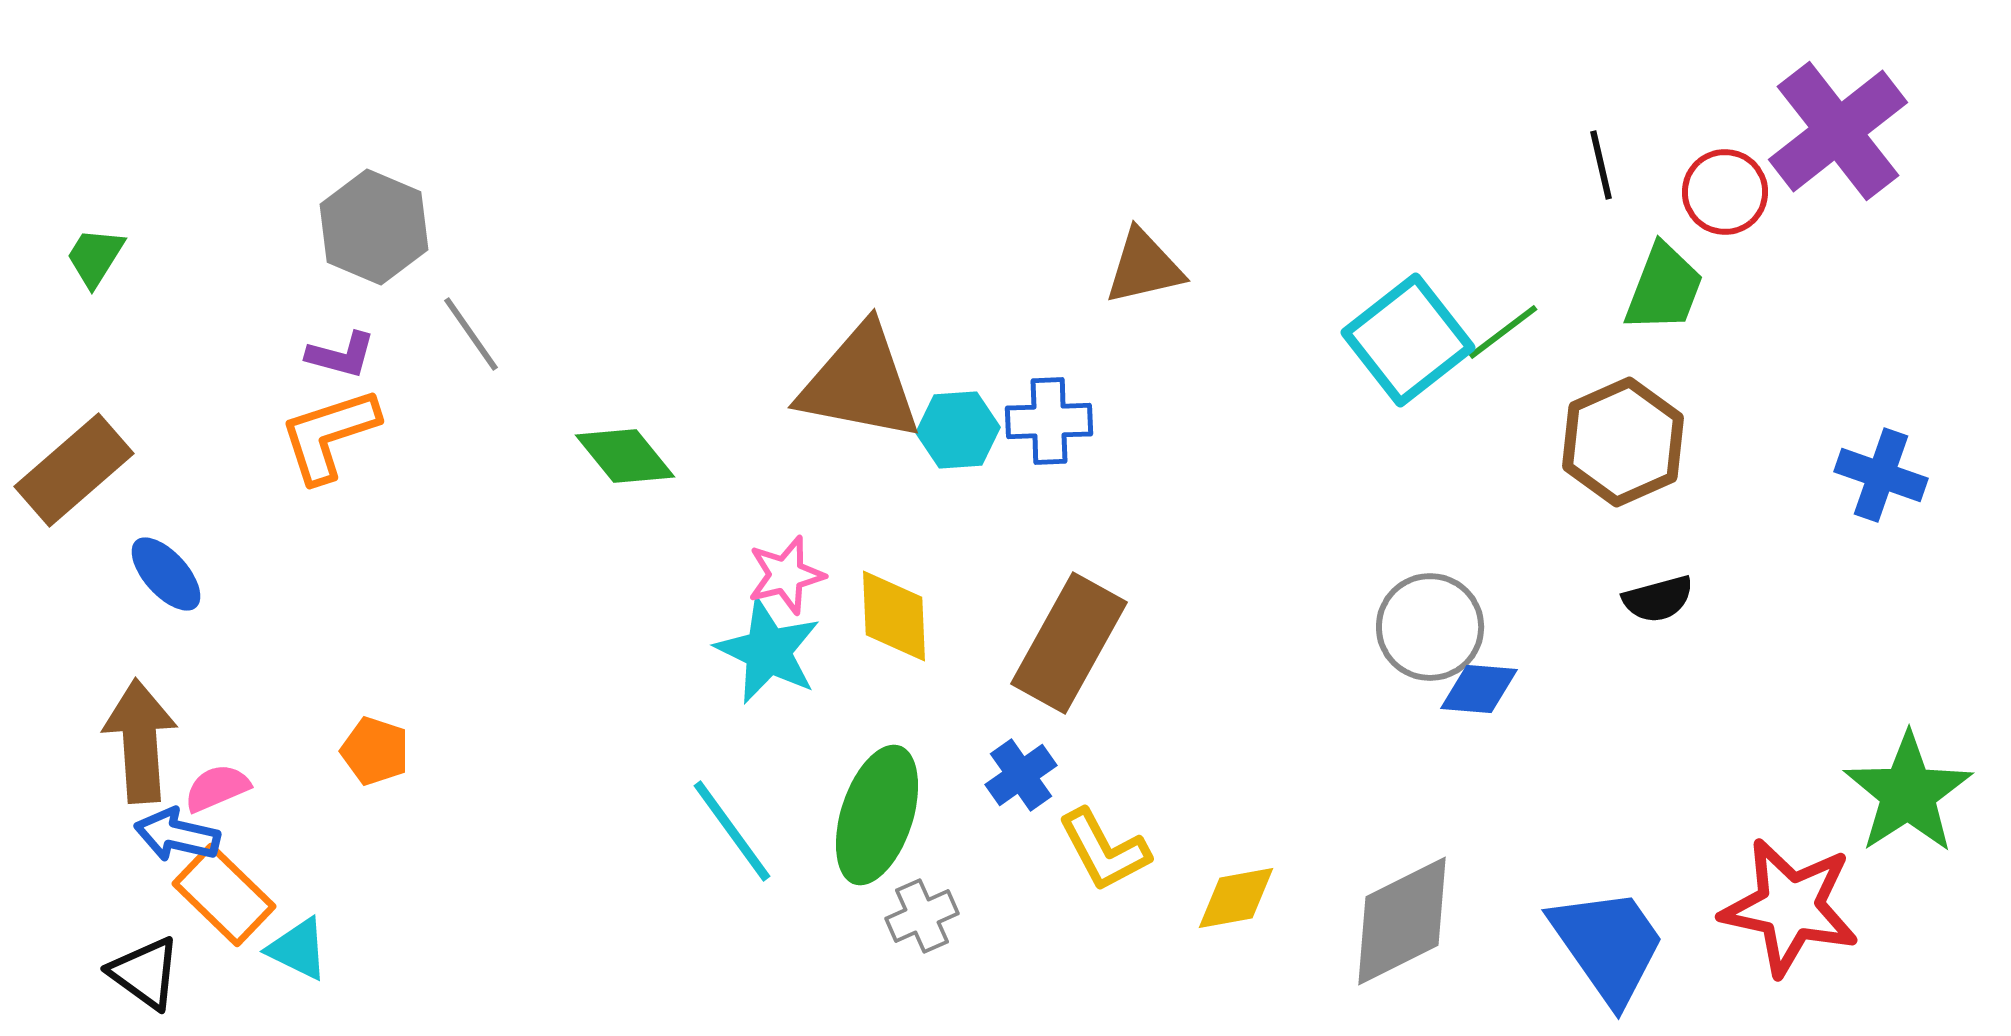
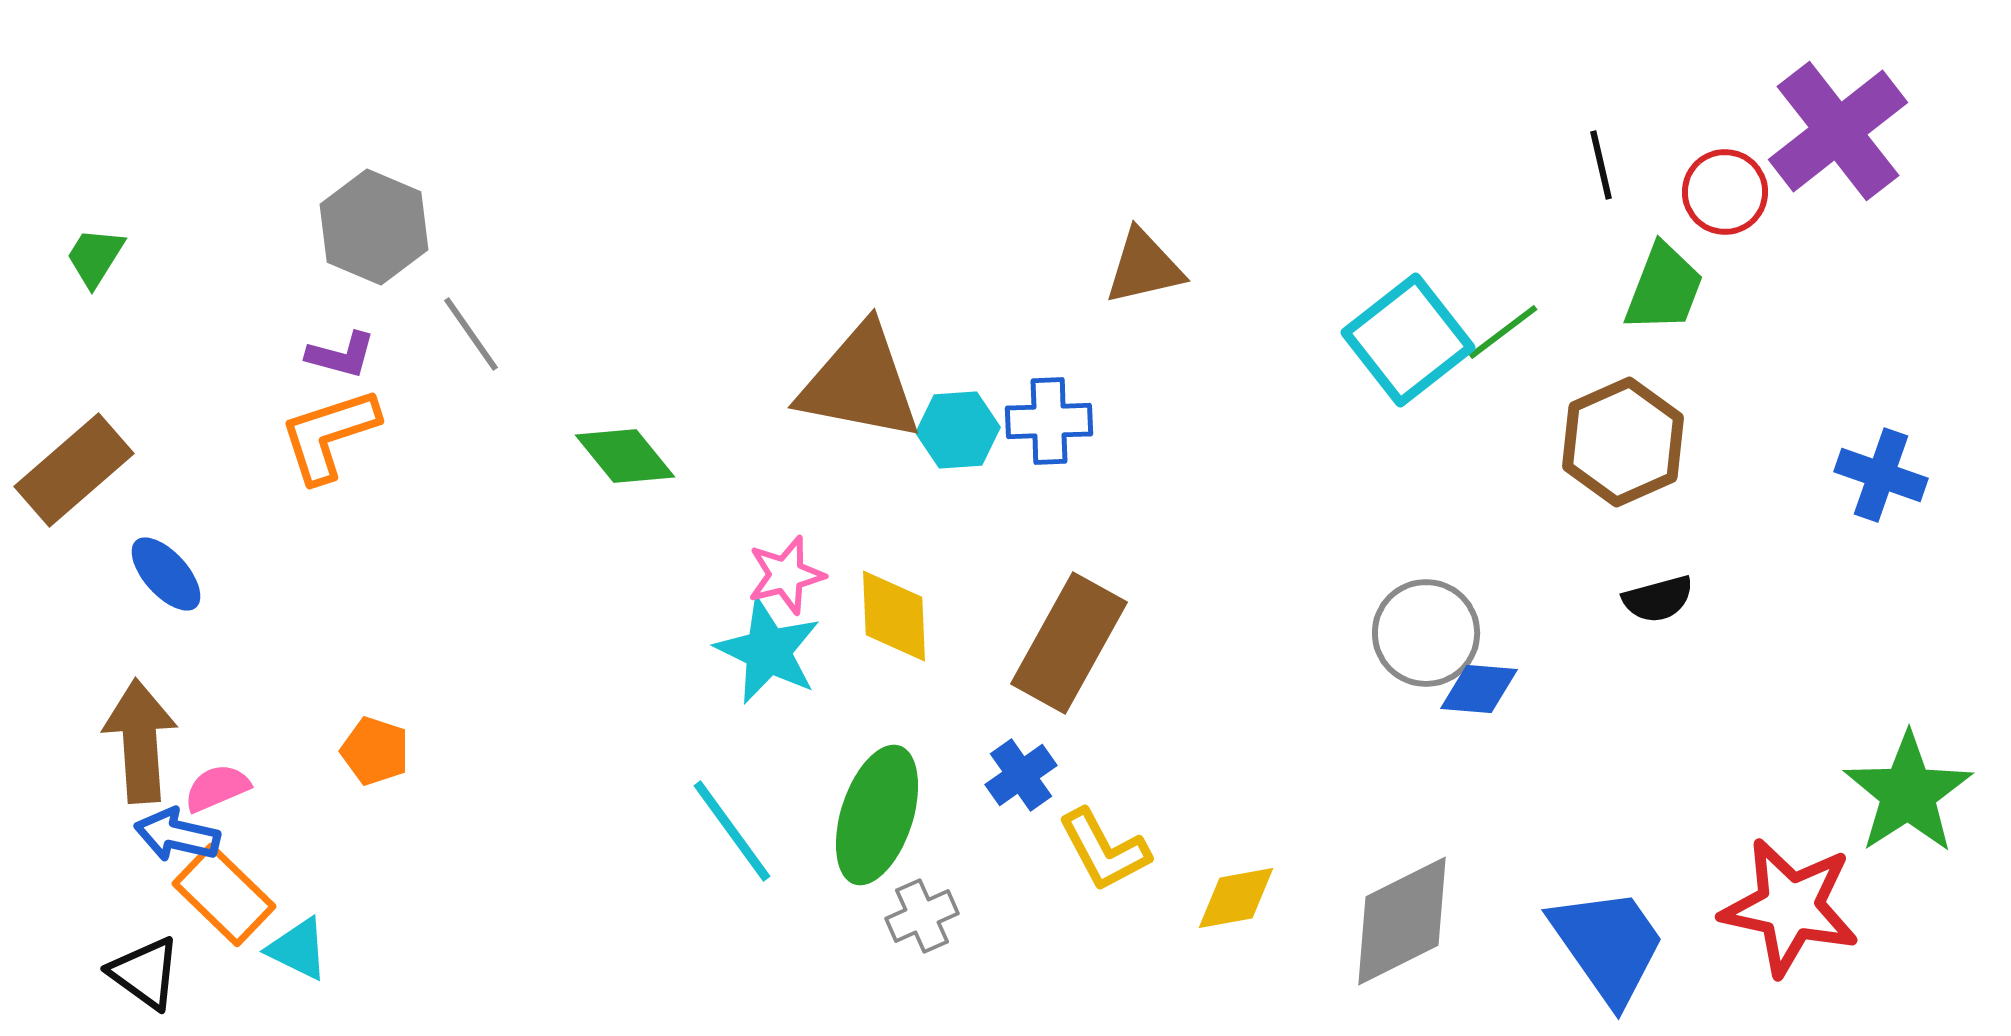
gray circle at (1430, 627): moved 4 px left, 6 px down
